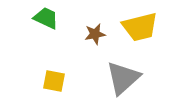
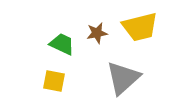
green trapezoid: moved 16 px right, 26 px down
brown star: moved 2 px right, 1 px up
